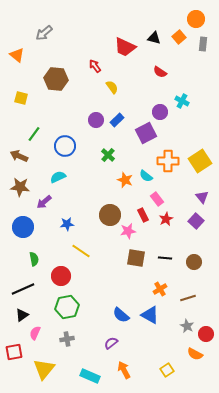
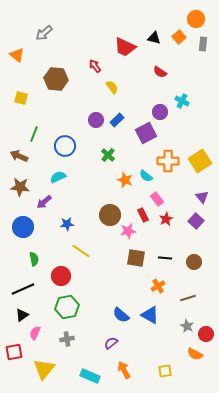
green line at (34, 134): rotated 14 degrees counterclockwise
orange cross at (160, 289): moved 2 px left, 3 px up
yellow square at (167, 370): moved 2 px left, 1 px down; rotated 24 degrees clockwise
